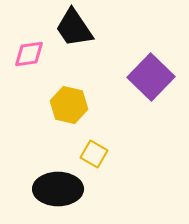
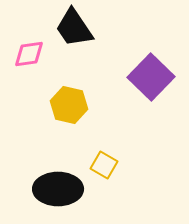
yellow square: moved 10 px right, 11 px down
